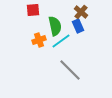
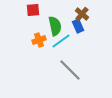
brown cross: moved 1 px right, 2 px down
